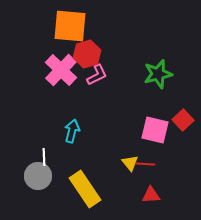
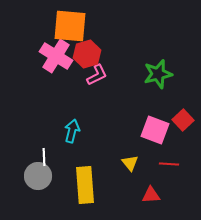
pink cross: moved 5 px left, 14 px up; rotated 12 degrees counterclockwise
pink square: rotated 8 degrees clockwise
red line: moved 24 px right
yellow rectangle: moved 4 px up; rotated 30 degrees clockwise
